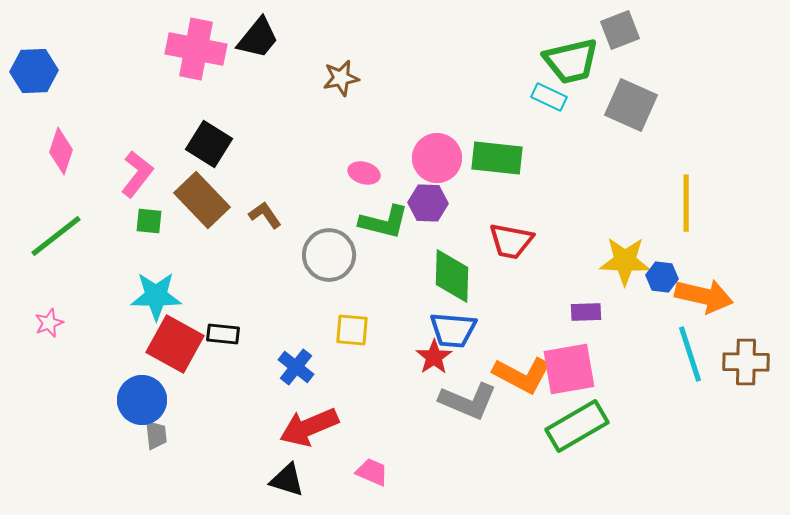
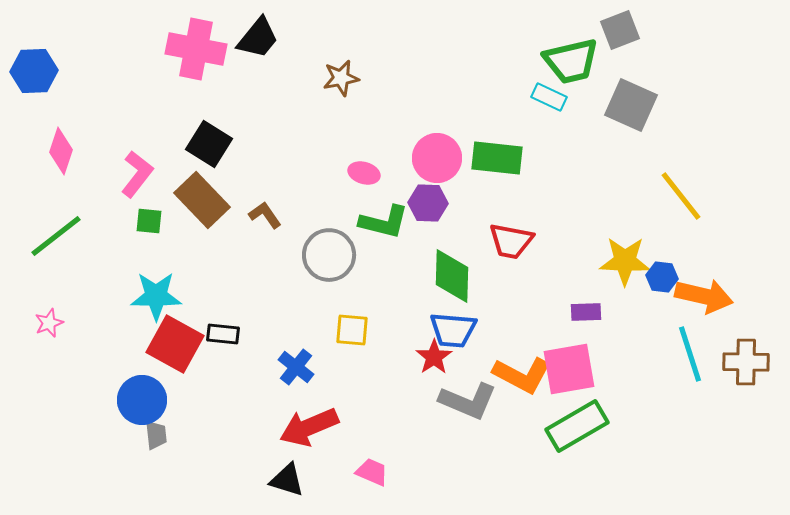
yellow line at (686, 203): moved 5 px left, 7 px up; rotated 38 degrees counterclockwise
